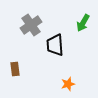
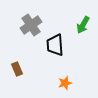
green arrow: moved 2 px down
brown rectangle: moved 2 px right; rotated 16 degrees counterclockwise
orange star: moved 3 px left, 1 px up
